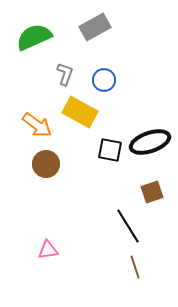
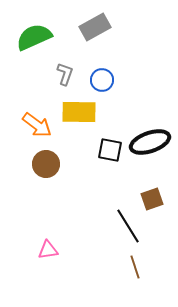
blue circle: moved 2 px left
yellow rectangle: moved 1 px left; rotated 28 degrees counterclockwise
brown square: moved 7 px down
